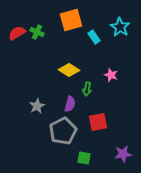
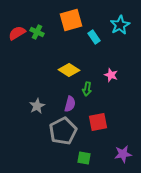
cyan star: moved 2 px up; rotated 12 degrees clockwise
